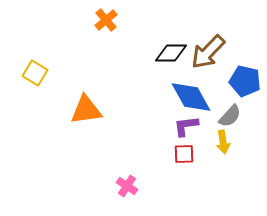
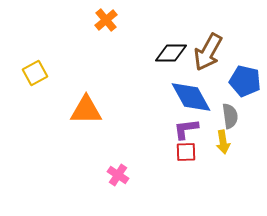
brown arrow: rotated 15 degrees counterclockwise
yellow square: rotated 30 degrees clockwise
orange triangle: rotated 8 degrees clockwise
gray semicircle: rotated 50 degrees counterclockwise
purple L-shape: moved 3 px down
red square: moved 2 px right, 2 px up
pink cross: moved 9 px left, 11 px up
